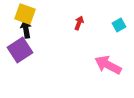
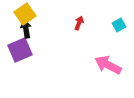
yellow square: rotated 35 degrees clockwise
purple square: rotated 10 degrees clockwise
